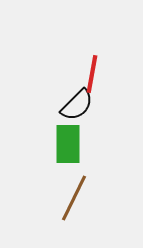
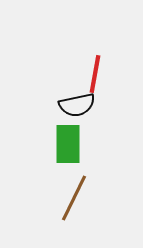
red line: moved 3 px right
black semicircle: rotated 33 degrees clockwise
